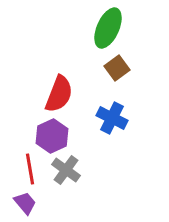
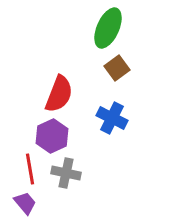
gray cross: moved 3 px down; rotated 24 degrees counterclockwise
